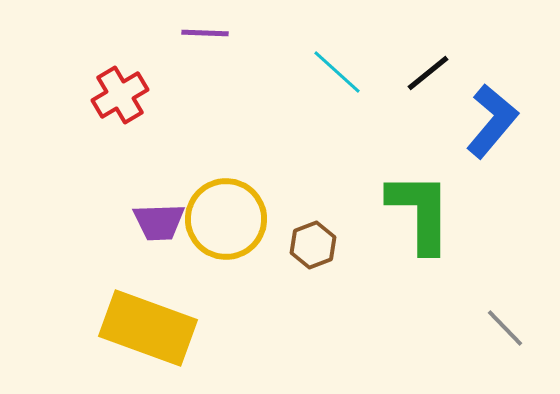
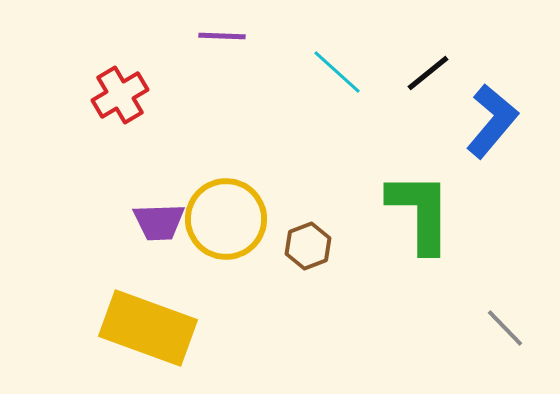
purple line: moved 17 px right, 3 px down
brown hexagon: moved 5 px left, 1 px down
